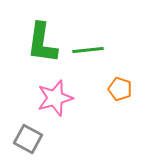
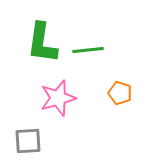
orange pentagon: moved 4 px down
pink star: moved 3 px right
gray square: moved 2 px down; rotated 32 degrees counterclockwise
